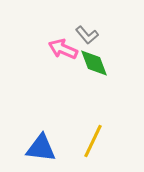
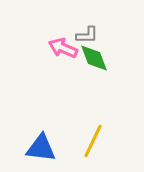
gray L-shape: rotated 50 degrees counterclockwise
pink arrow: moved 1 px up
green diamond: moved 5 px up
